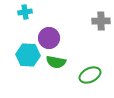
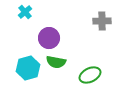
cyan cross: rotated 32 degrees counterclockwise
gray cross: moved 1 px right
cyan hexagon: moved 13 px down; rotated 20 degrees counterclockwise
